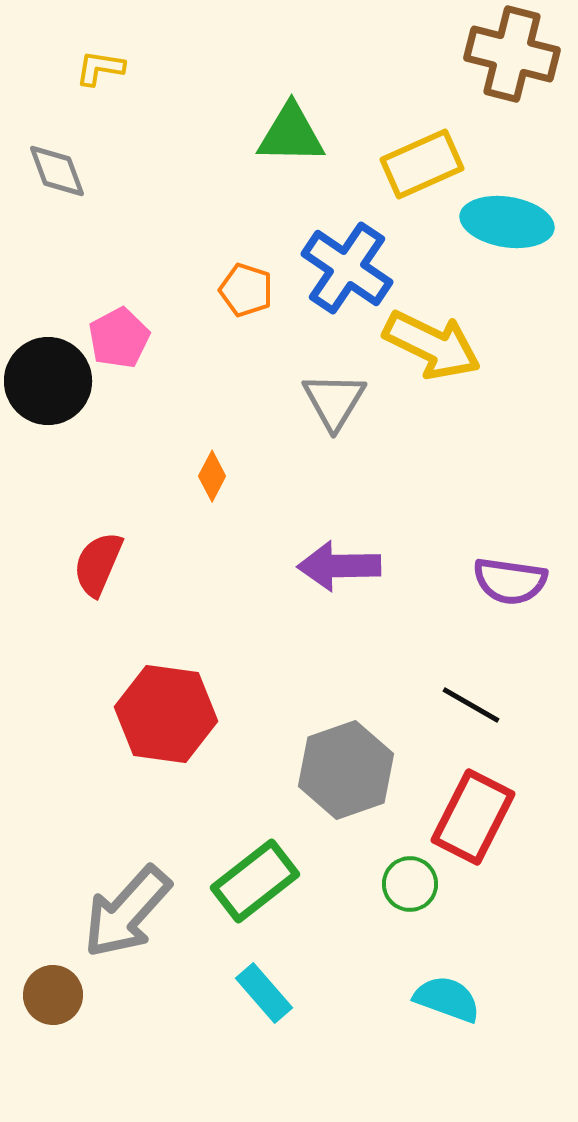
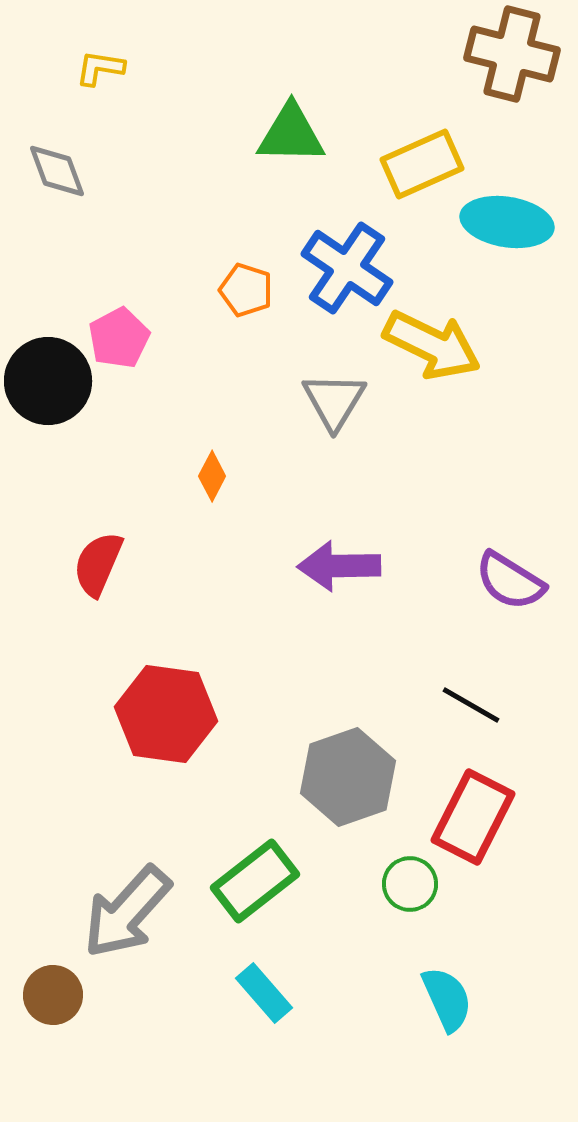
purple semicircle: rotated 24 degrees clockwise
gray hexagon: moved 2 px right, 7 px down
cyan semicircle: rotated 46 degrees clockwise
